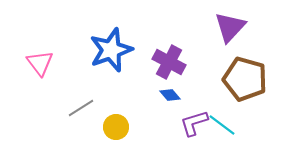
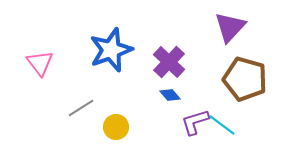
purple cross: rotated 16 degrees clockwise
purple L-shape: moved 1 px right, 1 px up
